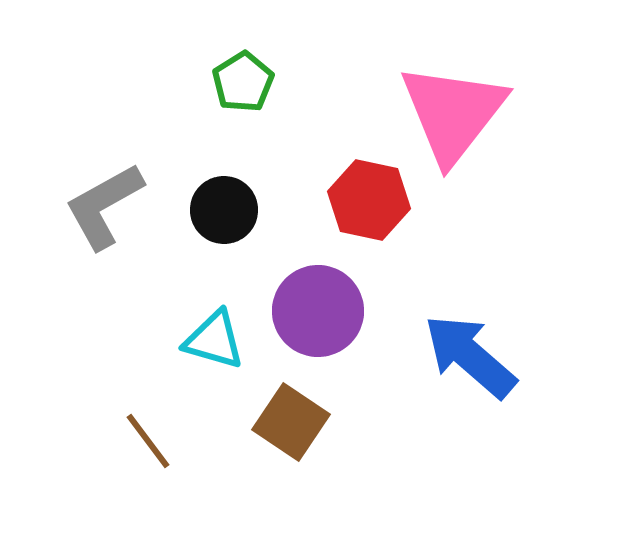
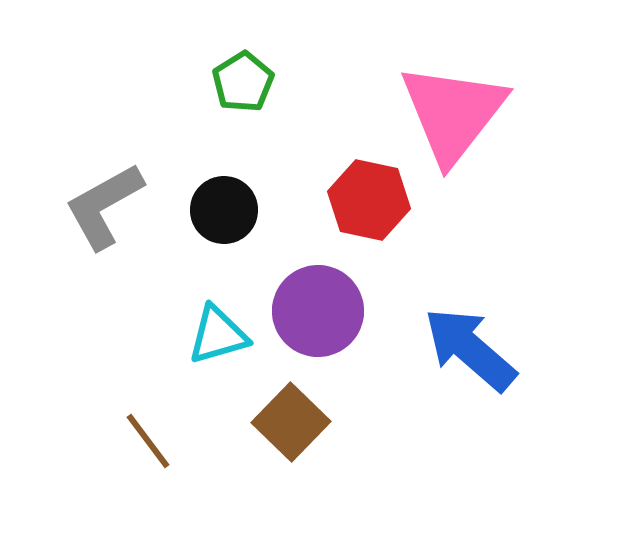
cyan triangle: moved 4 px right, 5 px up; rotated 32 degrees counterclockwise
blue arrow: moved 7 px up
brown square: rotated 10 degrees clockwise
